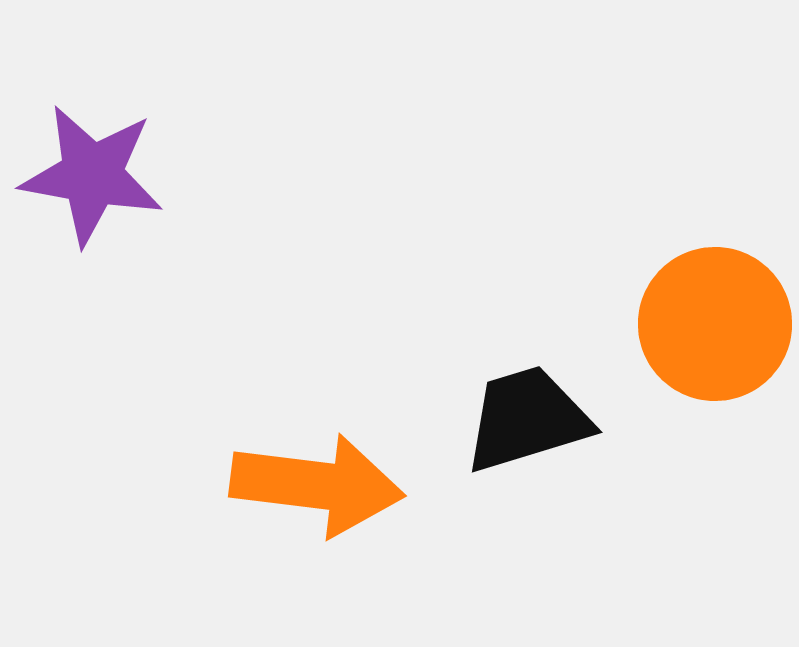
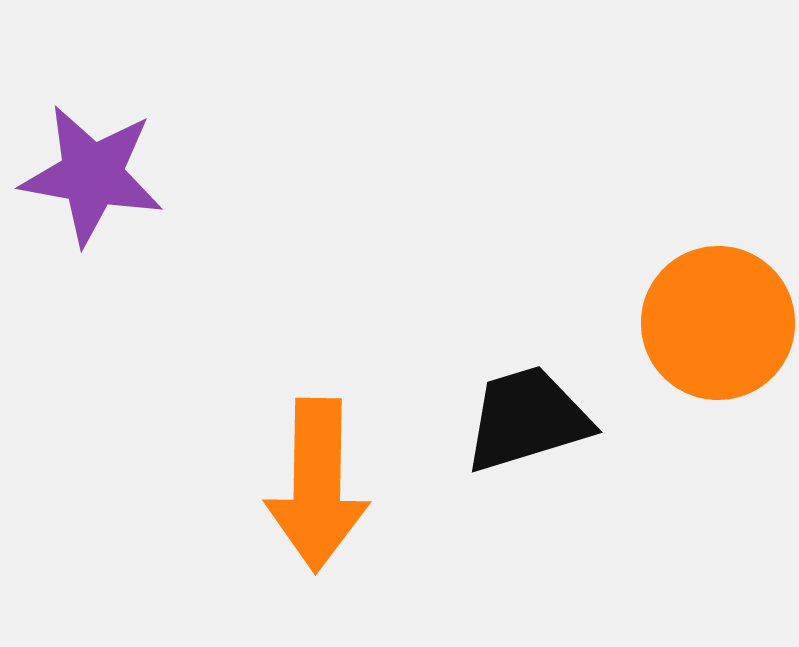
orange circle: moved 3 px right, 1 px up
orange arrow: rotated 84 degrees clockwise
